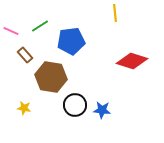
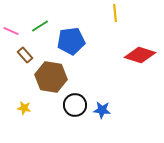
red diamond: moved 8 px right, 6 px up
